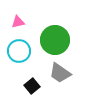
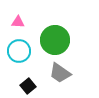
pink triangle: rotated 16 degrees clockwise
black square: moved 4 px left
